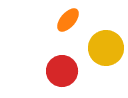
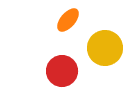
yellow circle: moved 1 px left
